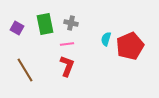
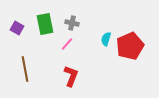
gray cross: moved 1 px right
pink line: rotated 40 degrees counterclockwise
red L-shape: moved 4 px right, 10 px down
brown line: moved 1 px up; rotated 20 degrees clockwise
